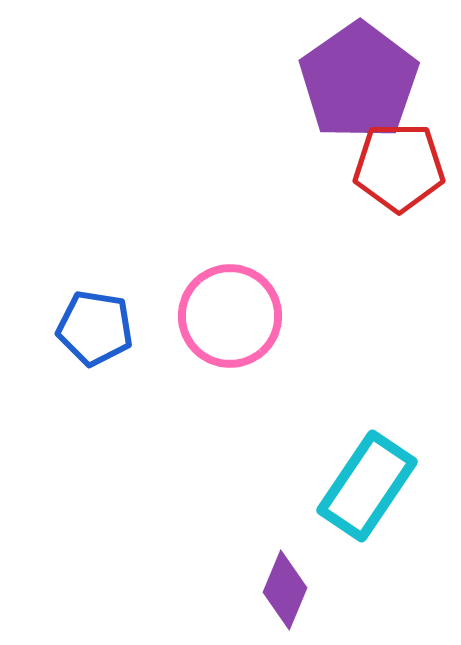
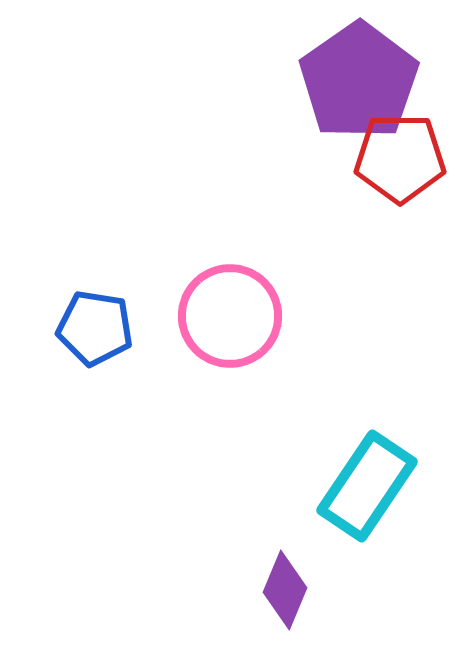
red pentagon: moved 1 px right, 9 px up
